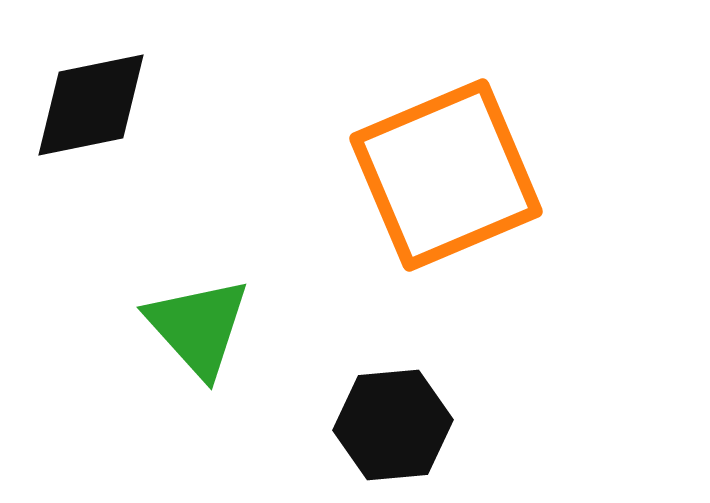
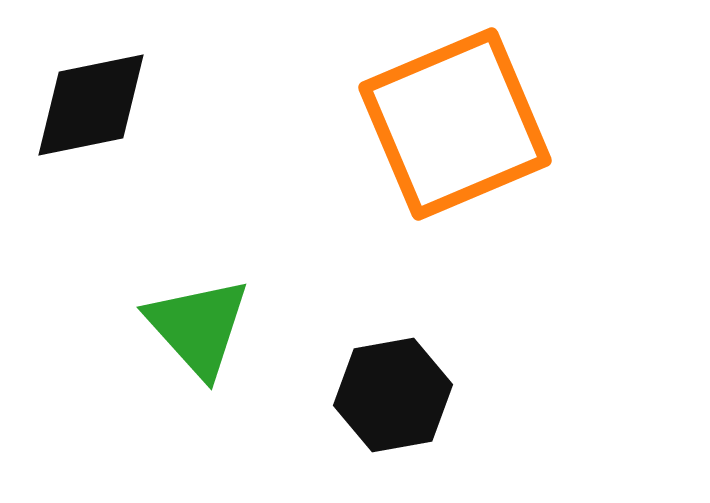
orange square: moved 9 px right, 51 px up
black hexagon: moved 30 px up; rotated 5 degrees counterclockwise
